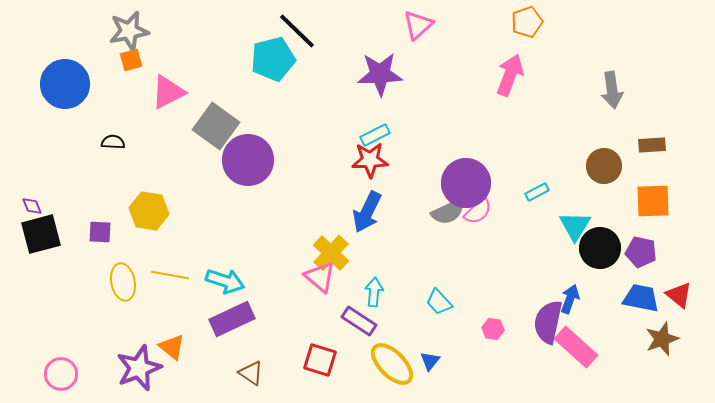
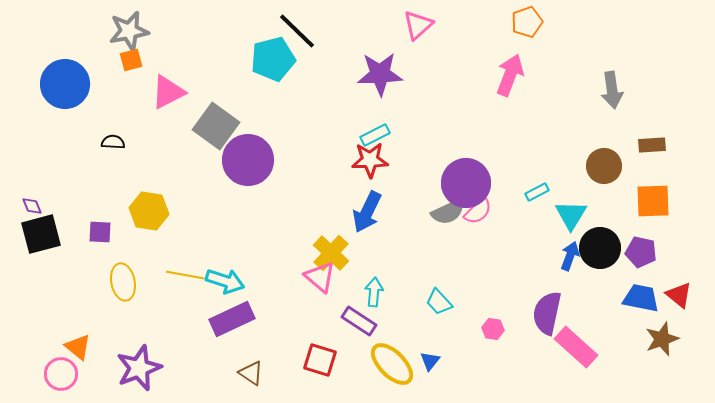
cyan triangle at (575, 226): moved 4 px left, 11 px up
yellow line at (170, 275): moved 15 px right
blue arrow at (570, 299): moved 43 px up
purple semicircle at (548, 322): moved 1 px left, 9 px up
orange triangle at (172, 347): moved 94 px left
